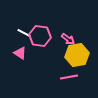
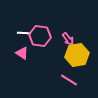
white line: rotated 24 degrees counterclockwise
pink arrow: rotated 16 degrees clockwise
pink triangle: moved 2 px right
pink line: moved 3 px down; rotated 42 degrees clockwise
